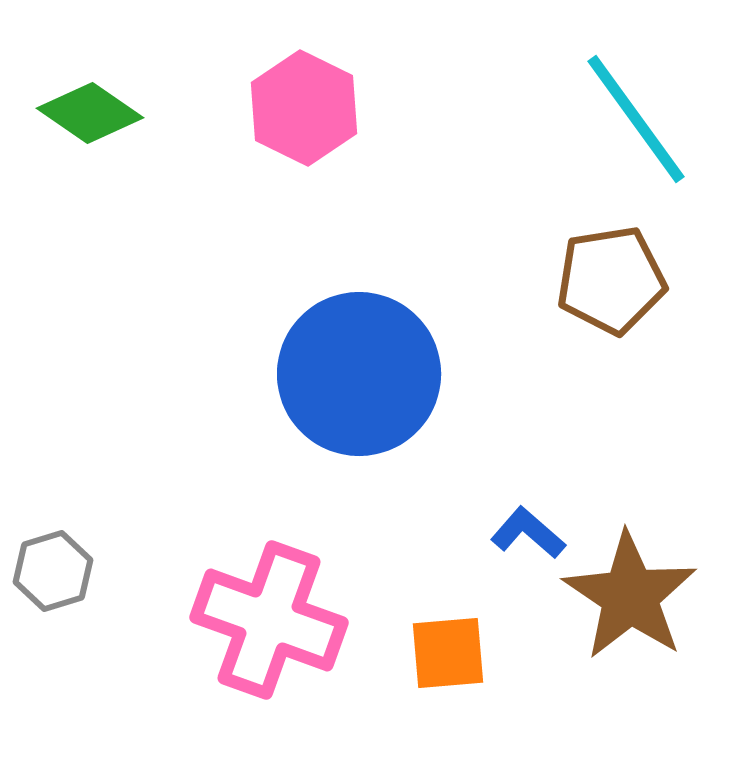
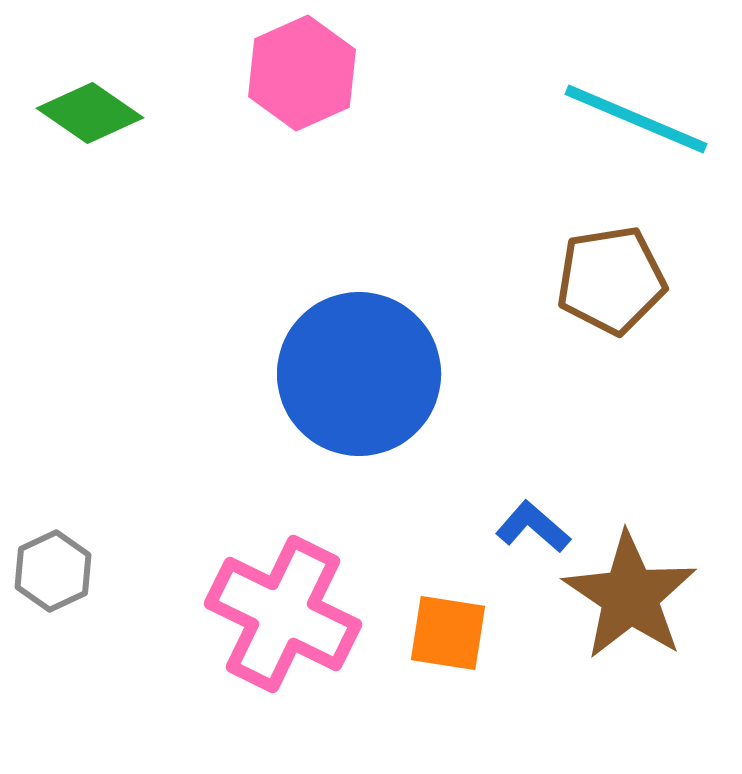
pink hexagon: moved 2 px left, 35 px up; rotated 10 degrees clockwise
cyan line: rotated 31 degrees counterclockwise
blue L-shape: moved 5 px right, 6 px up
gray hexagon: rotated 8 degrees counterclockwise
pink cross: moved 14 px right, 6 px up; rotated 6 degrees clockwise
orange square: moved 20 px up; rotated 14 degrees clockwise
